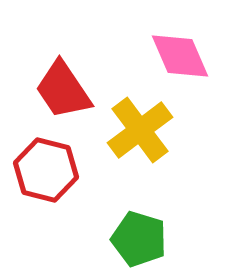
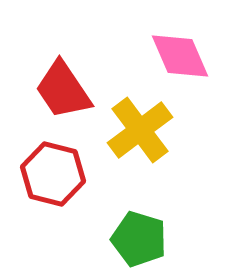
red hexagon: moved 7 px right, 4 px down
